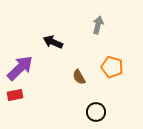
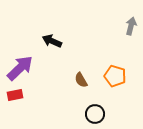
gray arrow: moved 33 px right, 1 px down
black arrow: moved 1 px left, 1 px up
orange pentagon: moved 3 px right, 9 px down
brown semicircle: moved 2 px right, 3 px down
black circle: moved 1 px left, 2 px down
